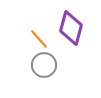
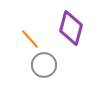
orange line: moved 9 px left
